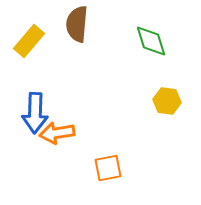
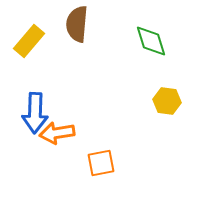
orange square: moved 7 px left, 5 px up
